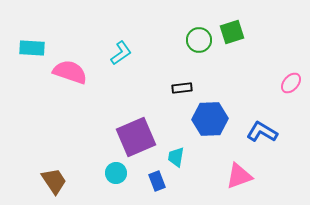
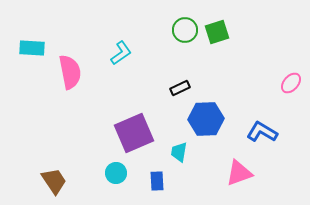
green square: moved 15 px left
green circle: moved 14 px left, 10 px up
pink semicircle: rotated 60 degrees clockwise
black rectangle: moved 2 px left; rotated 18 degrees counterclockwise
blue hexagon: moved 4 px left
purple square: moved 2 px left, 4 px up
cyan trapezoid: moved 3 px right, 5 px up
pink triangle: moved 3 px up
blue rectangle: rotated 18 degrees clockwise
